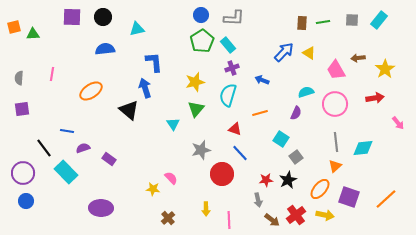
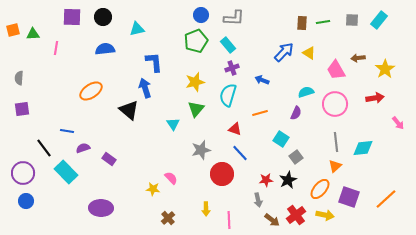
orange square at (14, 27): moved 1 px left, 3 px down
green pentagon at (202, 41): moved 6 px left; rotated 10 degrees clockwise
pink line at (52, 74): moved 4 px right, 26 px up
